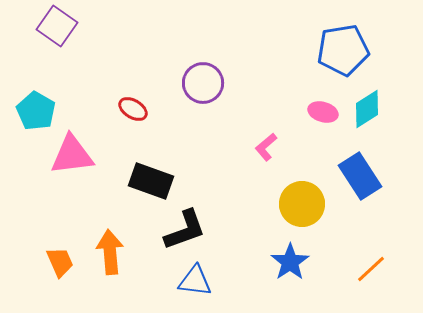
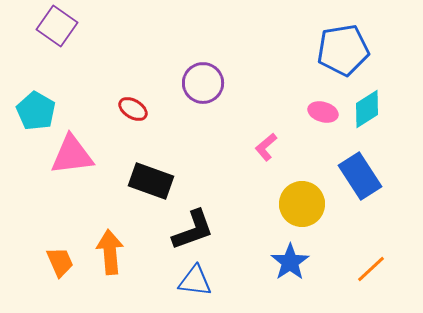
black L-shape: moved 8 px right
